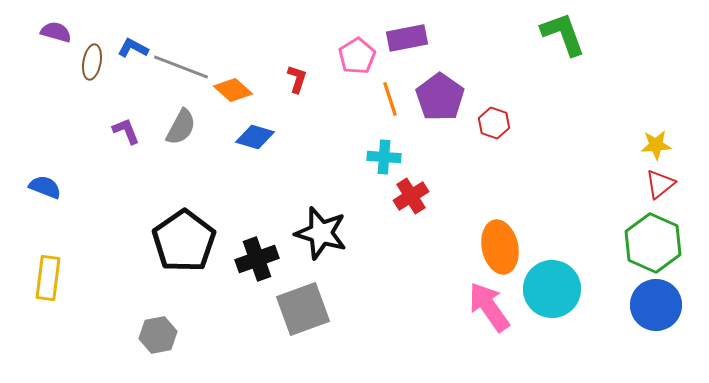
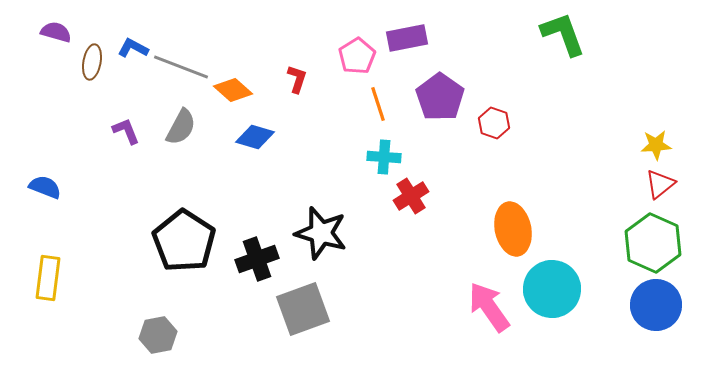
orange line: moved 12 px left, 5 px down
black pentagon: rotated 4 degrees counterclockwise
orange ellipse: moved 13 px right, 18 px up
